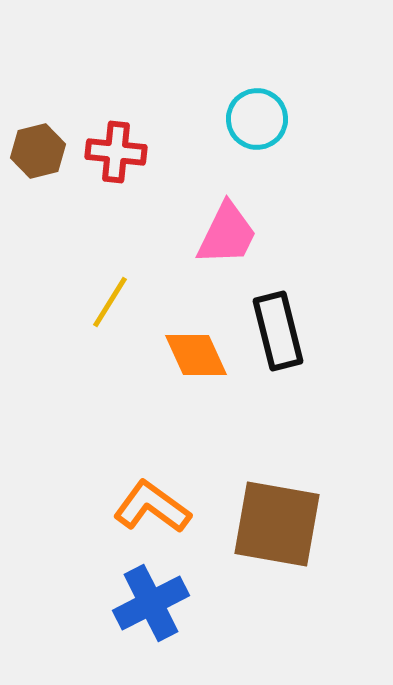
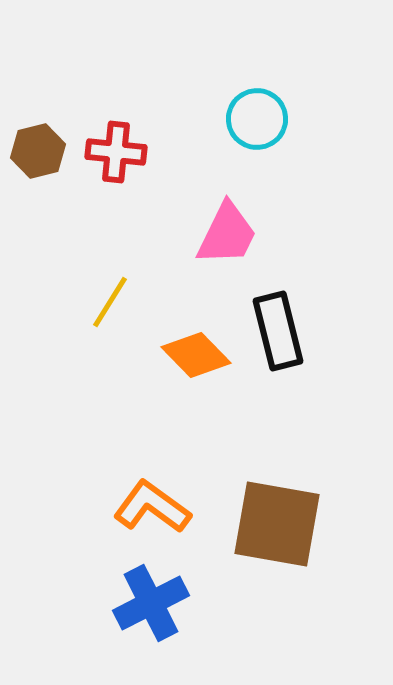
orange diamond: rotated 20 degrees counterclockwise
